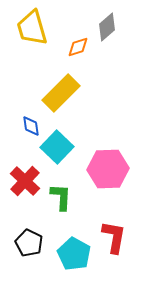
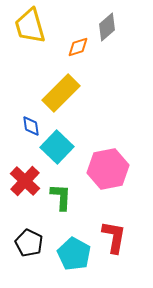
yellow trapezoid: moved 2 px left, 2 px up
pink hexagon: rotated 9 degrees counterclockwise
